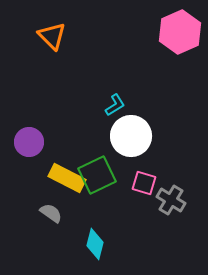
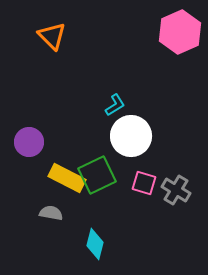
gray cross: moved 5 px right, 10 px up
gray semicircle: rotated 25 degrees counterclockwise
